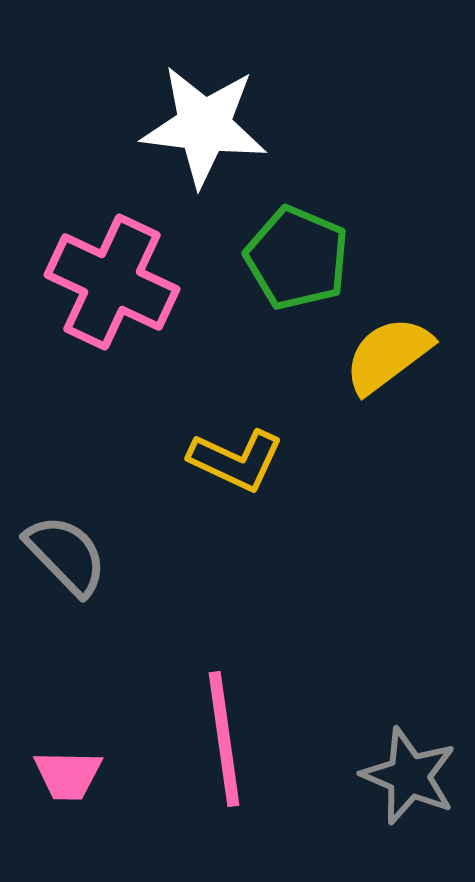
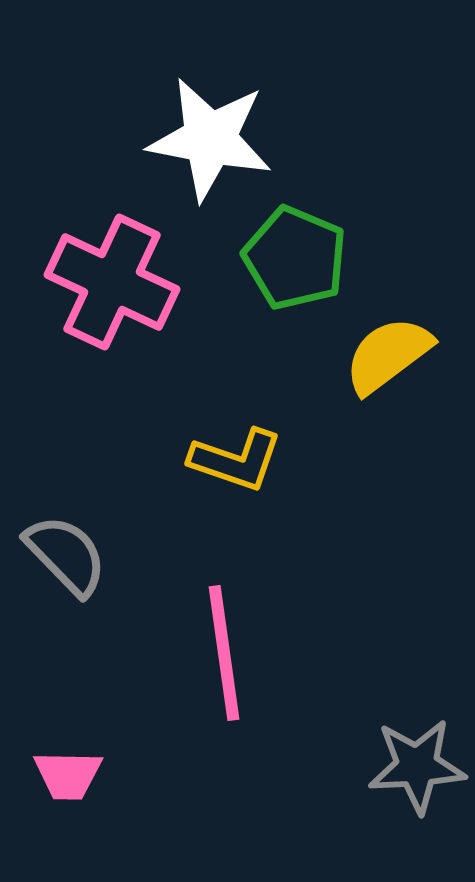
white star: moved 6 px right, 13 px down; rotated 4 degrees clockwise
green pentagon: moved 2 px left
yellow L-shape: rotated 6 degrees counterclockwise
pink line: moved 86 px up
gray star: moved 8 px right, 10 px up; rotated 26 degrees counterclockwise
